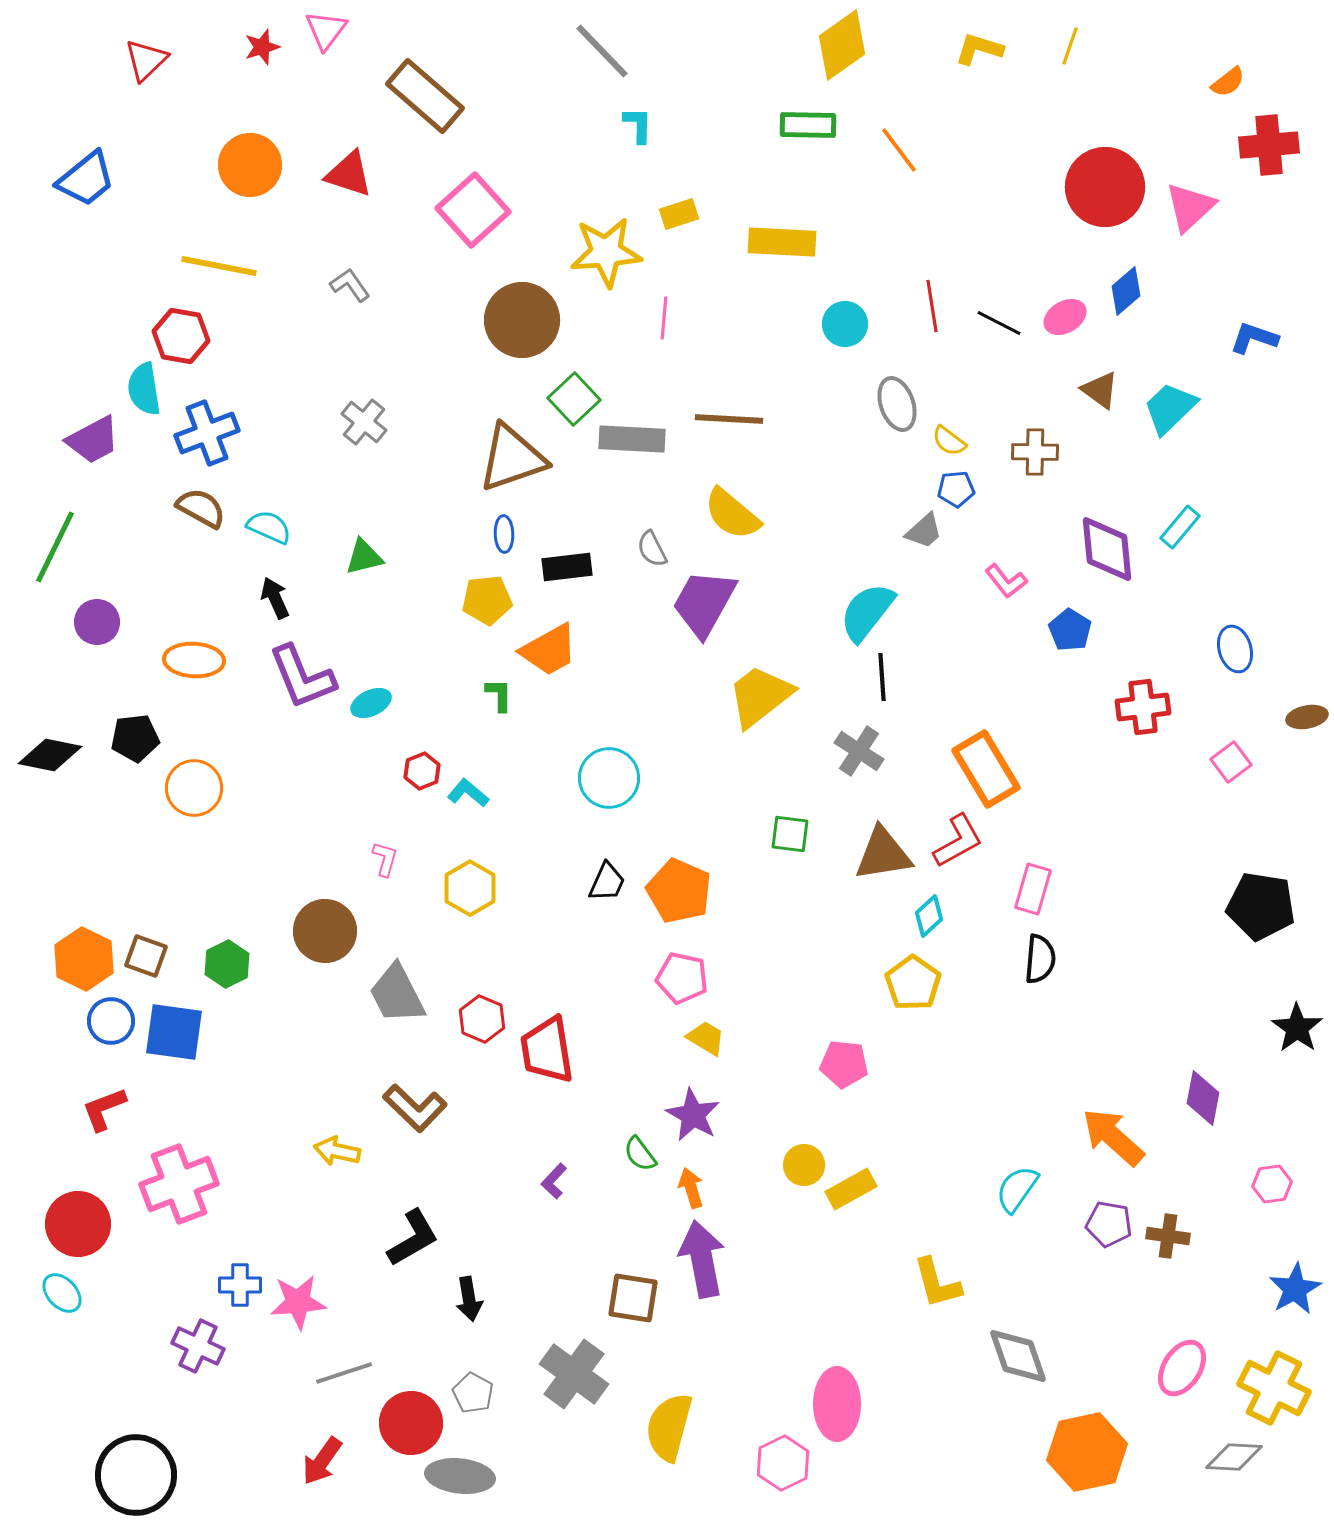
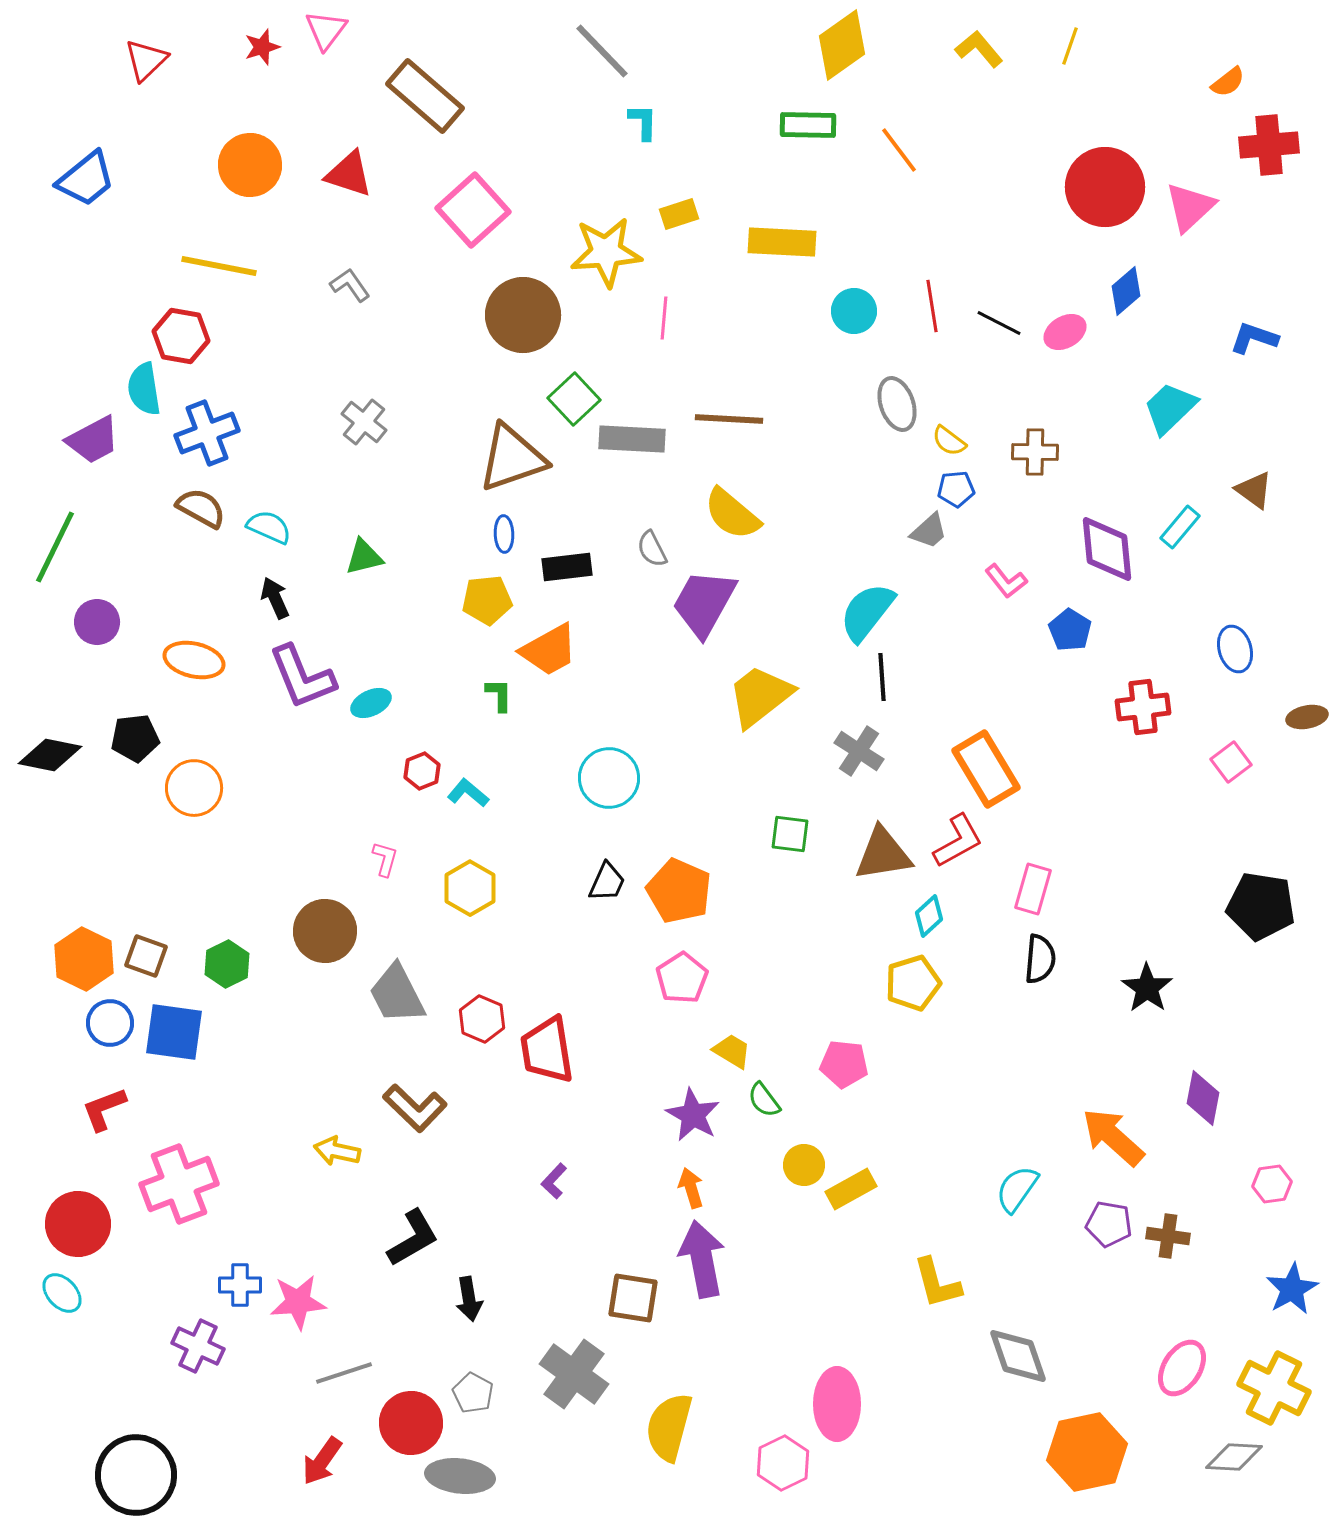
yellow L-shape at (979, 49): rotated 33 degrees clockwise
cyan L-shape at (638, 125): moved 5 px right, 3 px up
pink ellipse at (1065, 317): moved 15 px down
brown circle at (522, 320): moved 1 px right, 5 px up
cyan circle at (845, 324): moved 9 px right, 13 px up
brown triangle at (1100, 390): moved 154 px right, 100 px down
gray trapezoid at (924, 531): moved 5 px right
orange ellipse at (194, 660): rotated 10 degrees clockwise
pink pentagon at (682, 978): rotated 27 degrees clockwise
yellow pentagon at (913, 983): rotated 20 degrees clockwise
blue circle at (111, 1021): moved 1 px left, 2 px down
black star at (1297, 1028): moved 150 px left, 40 px up
yellow trapezoid at (706, 1038): moved 26 px right, 13 px down
green semicircle at (640, 1154): moved 124 px right, 54 px up
blue star at (1295, 1289): moved 3 px left
